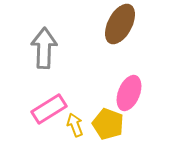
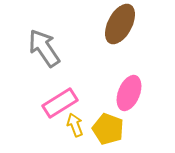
gray arrow: rotated 36 degrees counterclockwise
pink rectangle: moved 11 px right, 6 px up
yellow pentagon: moved 5 px down
